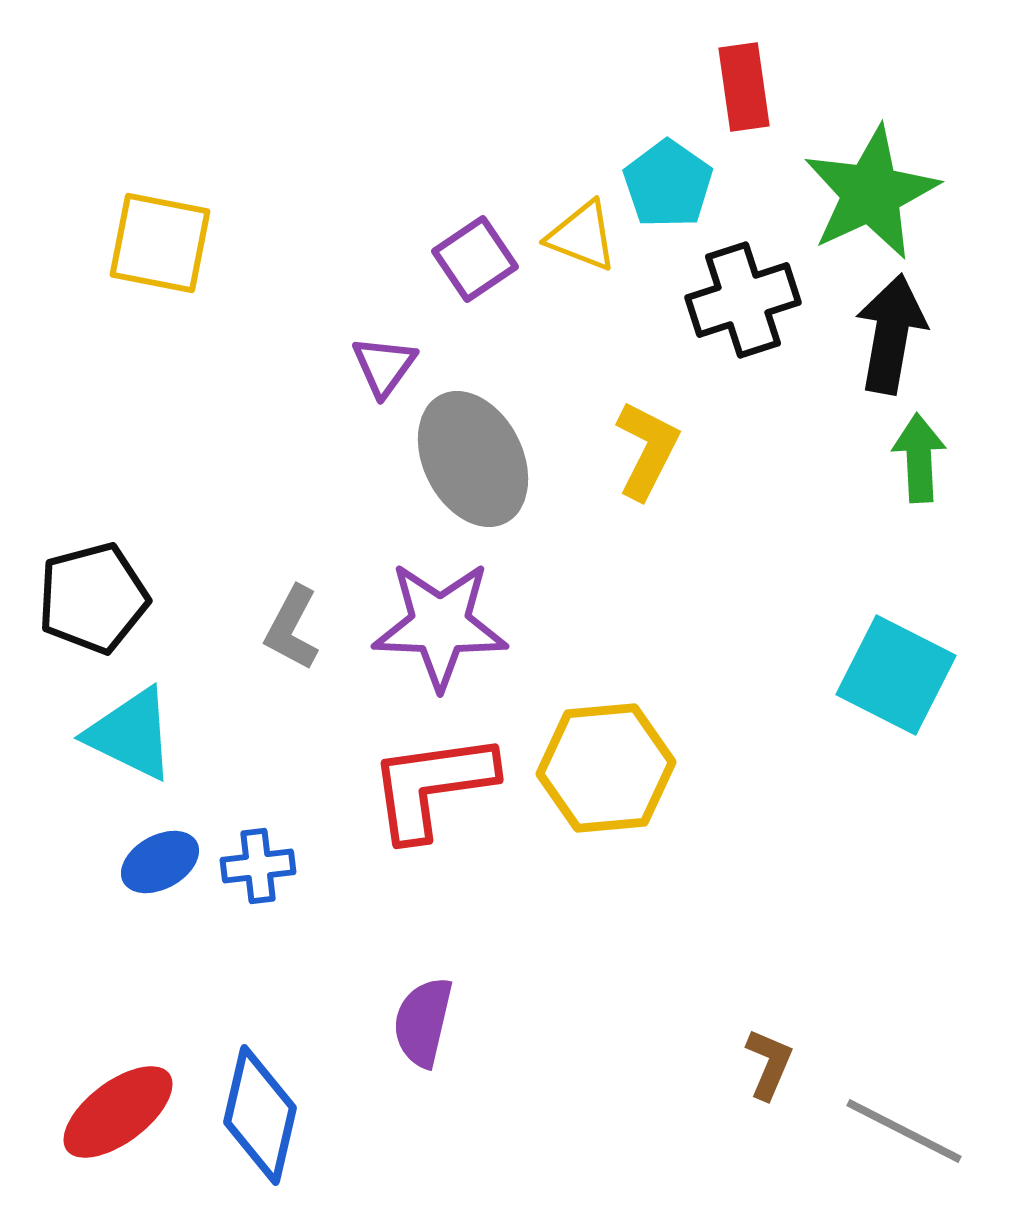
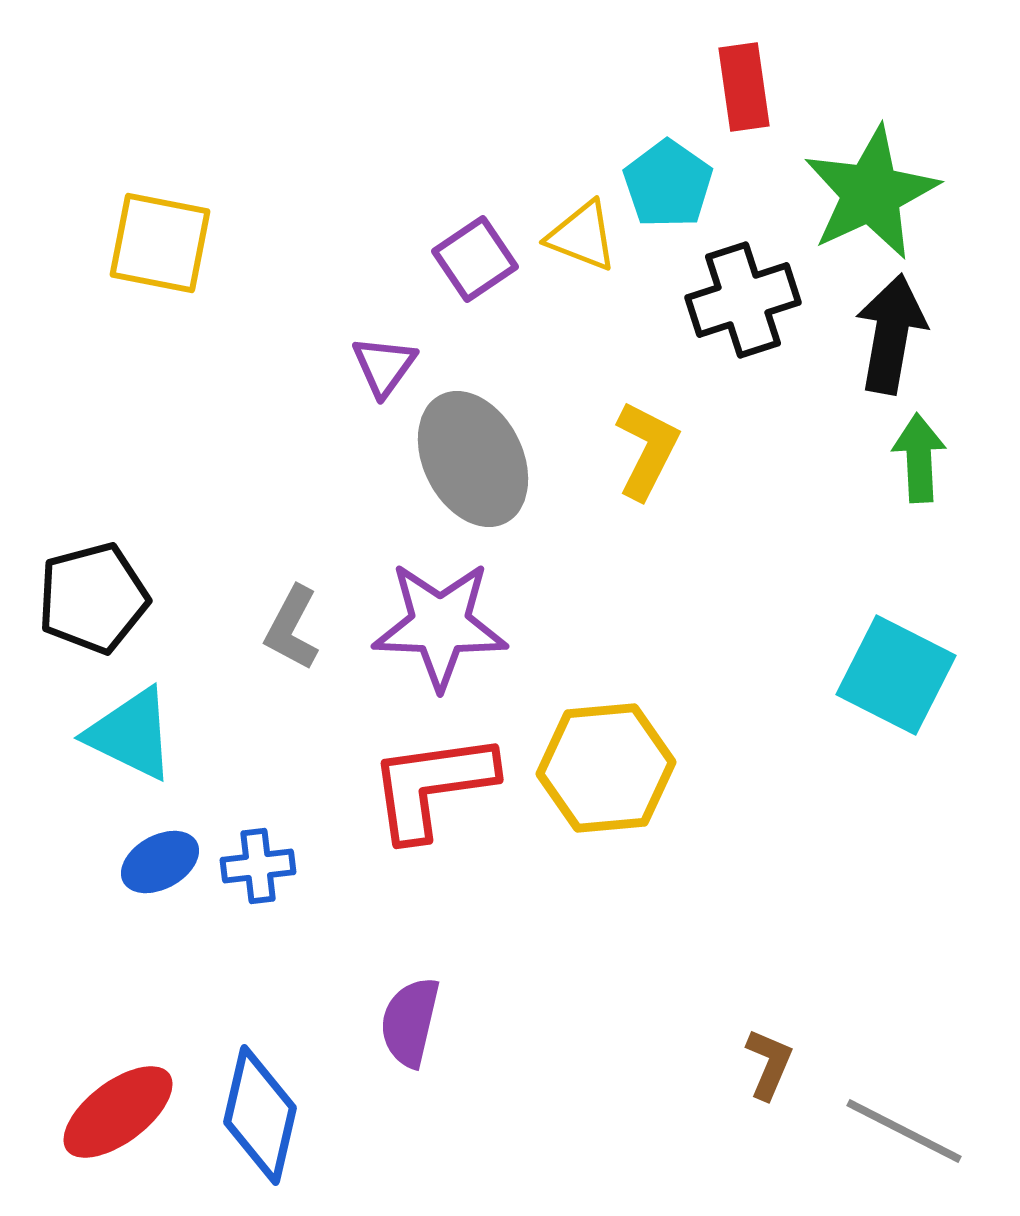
purple semicircle: moved 13 px left
